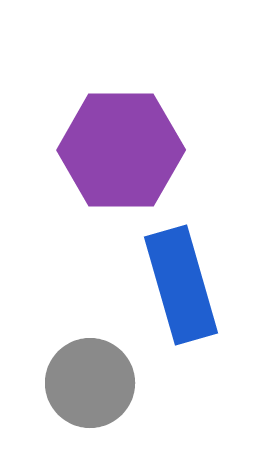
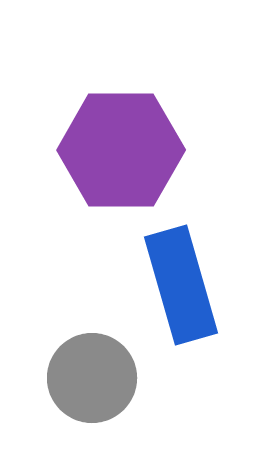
gray circle: moved 2 px right, 5 px up
